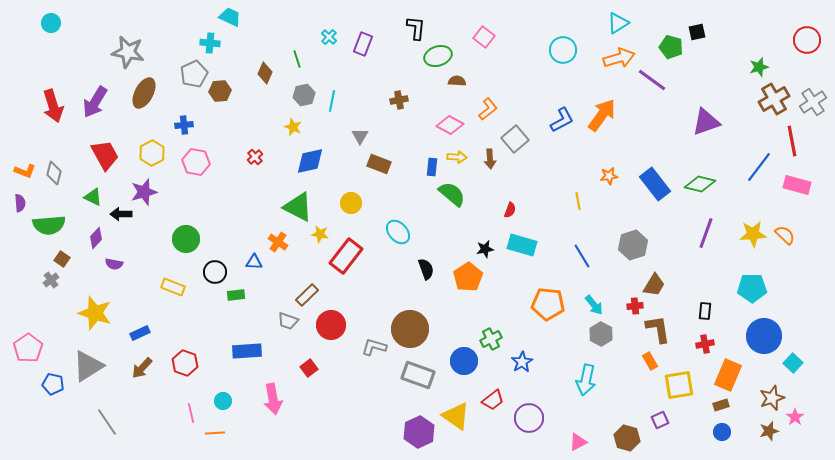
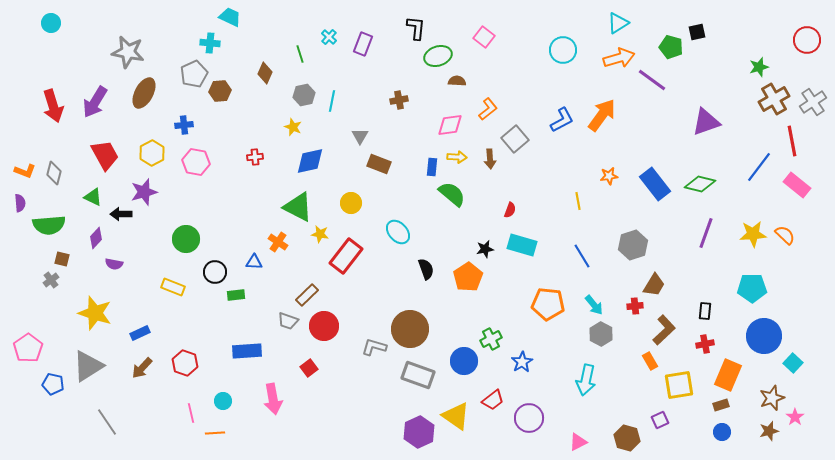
green line at (297, 59): moved 3 px right, 5 px up
pink diamond at (450, 125): rotated 36 degrees counterclockwise
red cross at (255, 157): rotated 35 degrees clockwise
pink rectangle at (797, 185): rotated 24 degrees clockwise
brown square at (62, 259): rotated 21 degrees counterclockwise
red circle at (331, 325): moved 7 px left, 1 px down
brown L-shape at (658, 329): moved 6 px right, 1 px down; rotated 56 degrees clockwise
